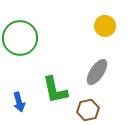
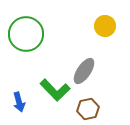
green circle: moved 6 px right, 4 px up
gray ellipse: moved 13 px left, 1 px up
green L-shape: rotated 32 degrees counterclockwise
brown hexagon: moved 1 px up
